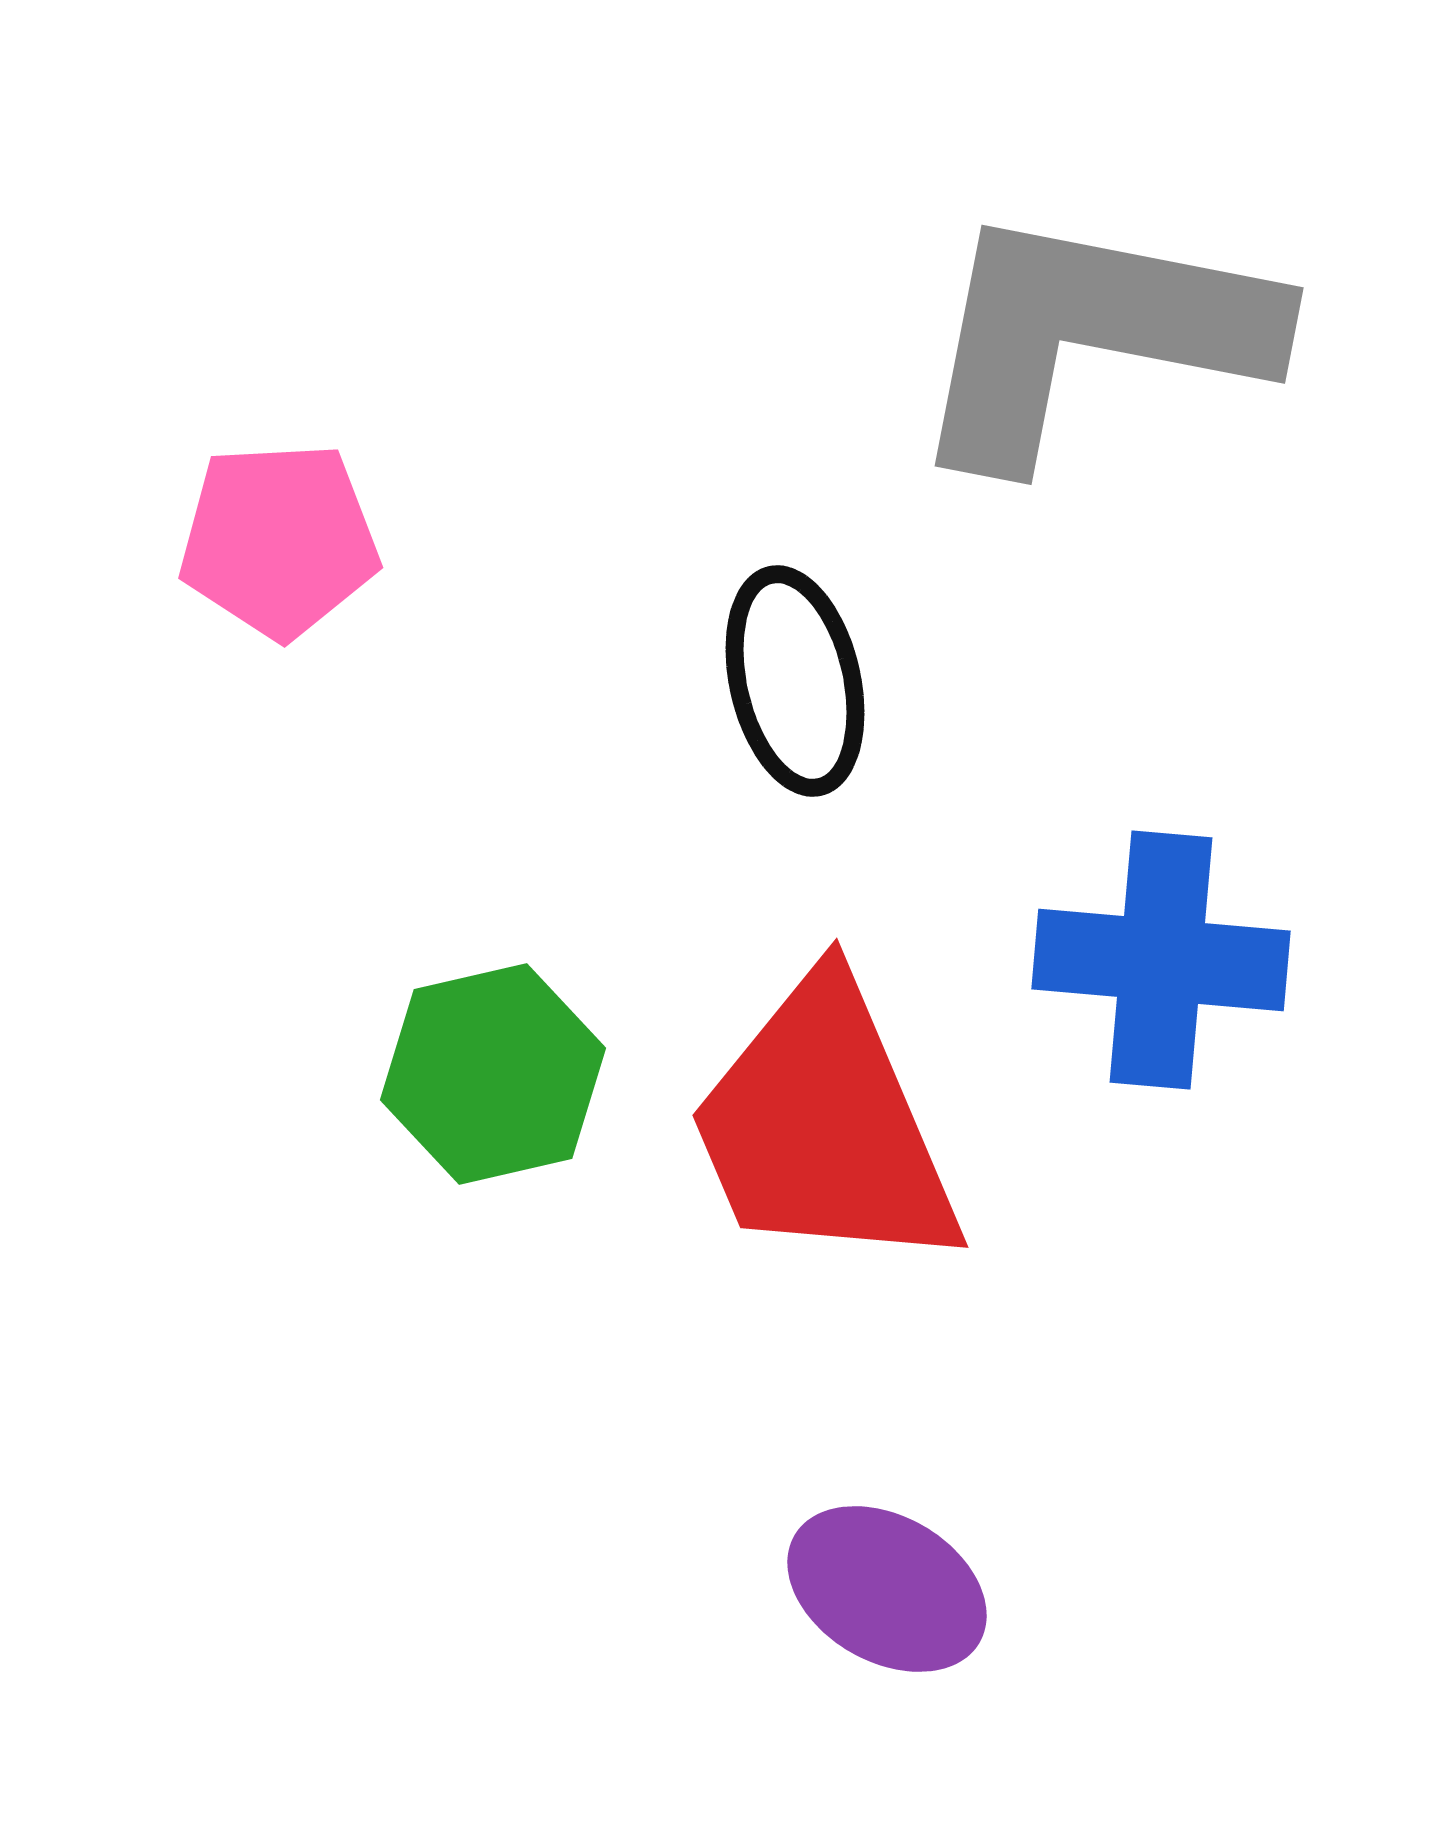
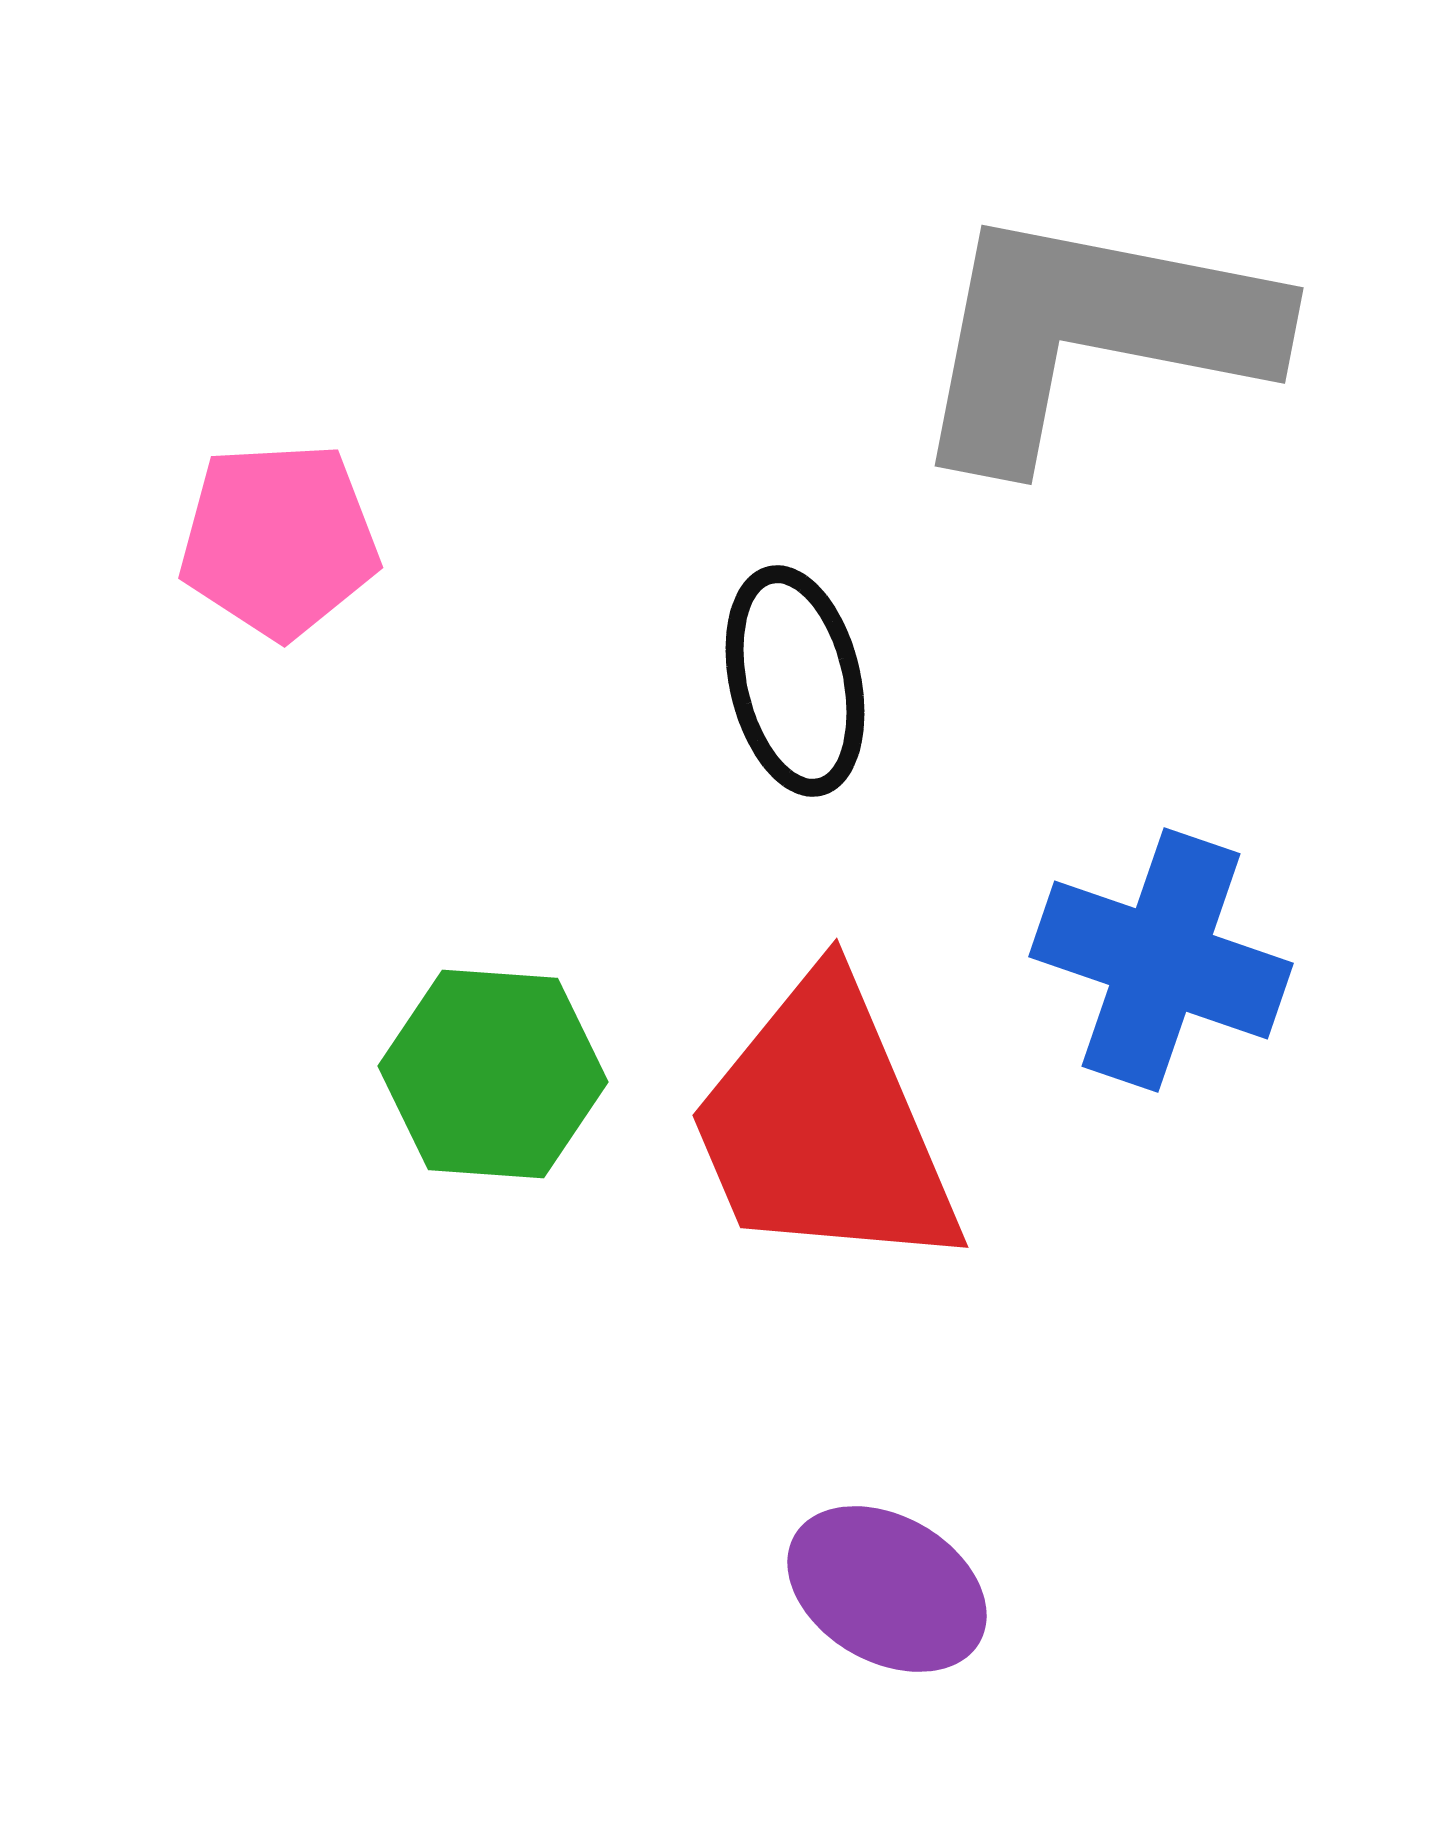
blue cross: rotated 14 degrees clockwise
green hexagon: rotated 17 degrees clockwise
